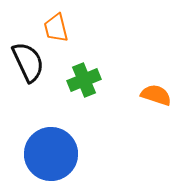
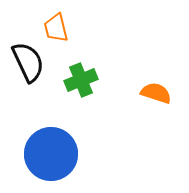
green cross: moved 3 px left
orange semicircle: moved 2 px up
